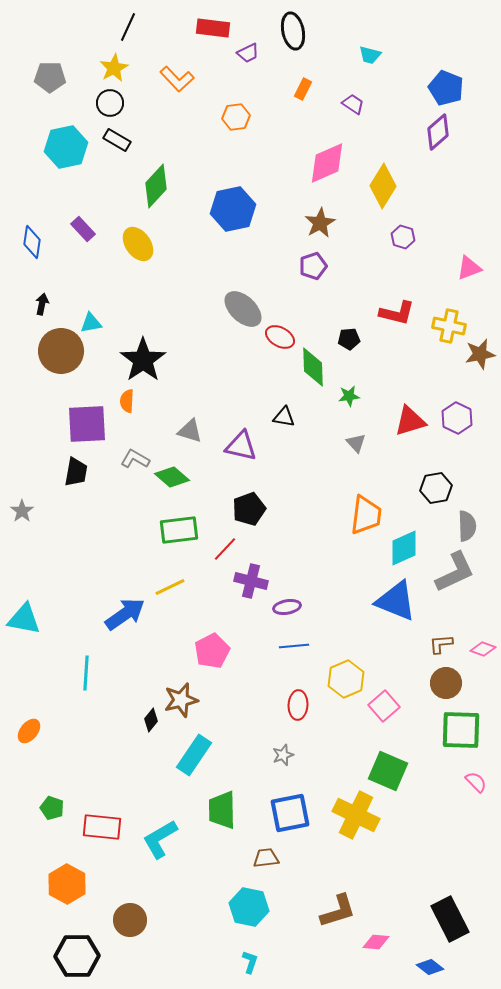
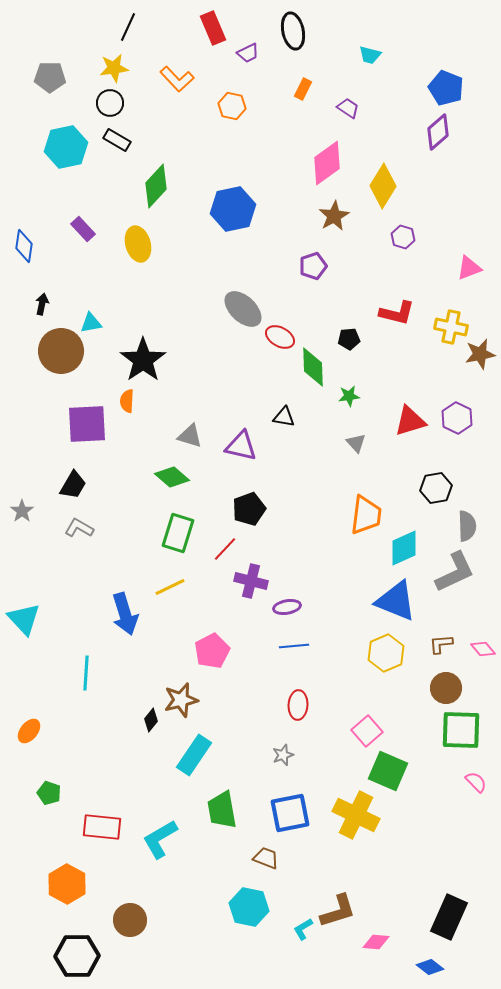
red rectangle at (213, 28): rotated 60 degrees clockwise
yellow star at (114, 68): rotated 20 degrees clockwise
purple trapezoid at (353, 104): moved 5 px left, 4 px down
orange hexagon at (236, 117): moved 4 px left, 11 px up; rotated 20 degrees clockwise
pink diamond at (327, 163): rotated 12 degrees counterclockwise
brown star at (320, 223): moved 14 px right, 7 px up
blue diamond at (32, 242): moved 8 px left, 4 px down
yellow ellipse at (138, 244): rotated 20 degrees clockwise
yellow cross at (449, 326): moved 2 px right, 1 px down
gray triangle at (190, 431): moved 5 px down
gray L-shape at (135, 459): moved 56 px left, 69 px down
black trapezoid at (76, 472): moved 3 px left, 13 px down; rotated 20 degrees clockwise
green rectangle at (179, 530): moved 1 px left, 3 px down; rotated 66 degrees counterclockwise
blue arrow at (125, 614): rotated 108 degrees clockwise
cyan triangle at (24, 619): rotated 36 degrees clockwise
pink diamond at (483, 649): rotated 30 degrees clockwise
yellow hexagon at (346, 679): moved 40 px right, 26 px up
brown circle at (446, 683): moved 5 px down
pink square at (384, 706): moved 17 px left, 25 px down
green pentagon at (52, 808): moved 3 px left, 15 px up
green trapezoid at (222, 810): rotated 9 degrees counterclockwise
brown trapezoid at (266, 858): rotated 28 degrees clockwise
black rectangle at (450, 919): moved 1 px left, 2 px up; rotated 51 degrees clockwise
cyan L-shape at (250, 962): moved 53 px right, 33 px up; rotated 140 degrees counterclockwise
